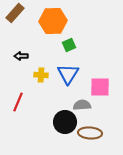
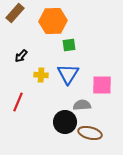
green square: rotated 16 degrees clockwise
black arrow: rotated 48 degrees counterclockwise
pink square: moved 2 px right, 2 px up
brown ellipse: rotated 10 degrees clockwise
